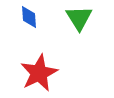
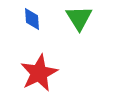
blue diamond: moved 3 px right, 2 px down
